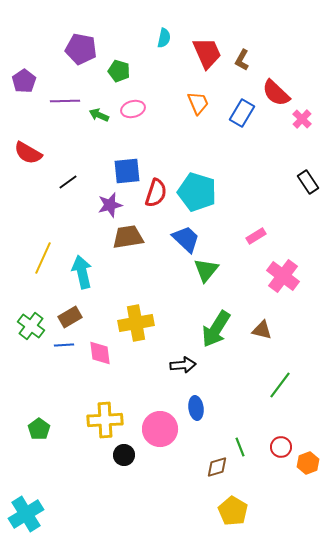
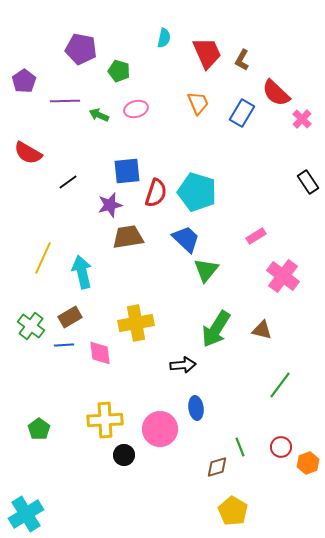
pink ellipse at (133, 109): moved 3 px right
